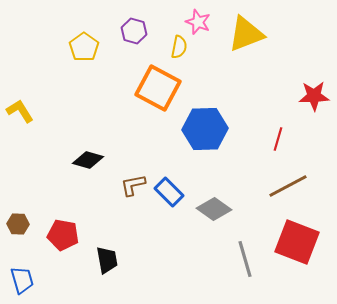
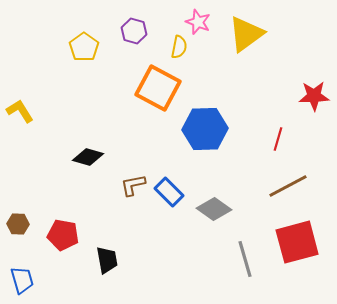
yellow triangle: rotated 15 degrees counterclockwise
black diamond: moved 3 px up
red square: rotated 36 degrees counterclockwise
